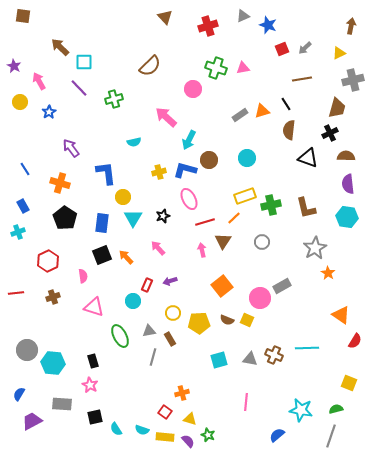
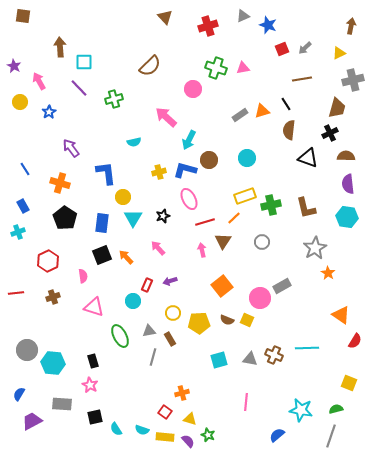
brown arrow at (60, 47): rotated 42 degrees clockwise
